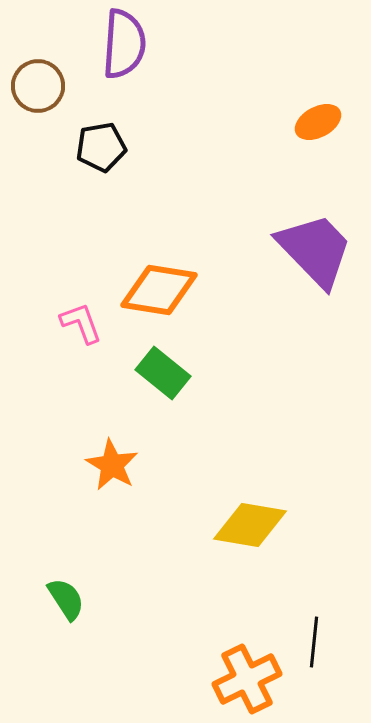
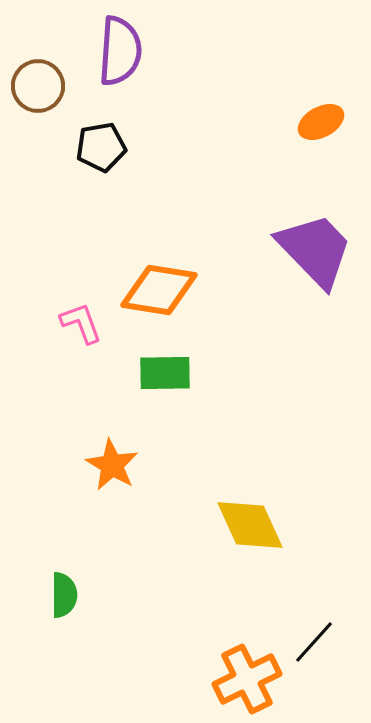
purple semicircle: moved 4 px left, 7 px down
orange ellipse: moved 3 px right
green rectangle: moved 2 px right; rotated 40 degrees counterclockwise
yellow diamond: rotated 56 degrees clockwise
green semicircle: moved 2 px left, 4 px up; rotated 33 degrees clockwise
black line: rotated 36 degrees clockwise
